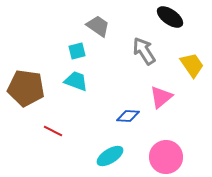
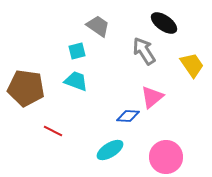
black ellipse: moved 6 px left, 6 px down
pink triangle: moved 9 px left
cyan ellipse: moved 6 px up
